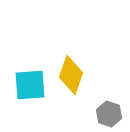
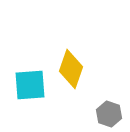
yellow diamond: moved 6 px up
